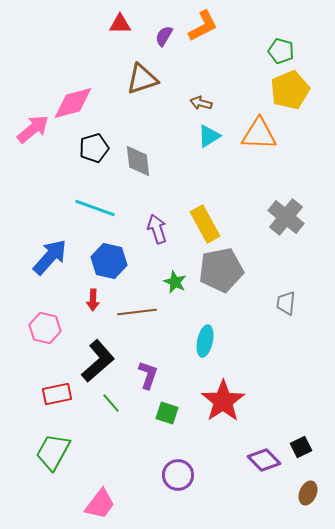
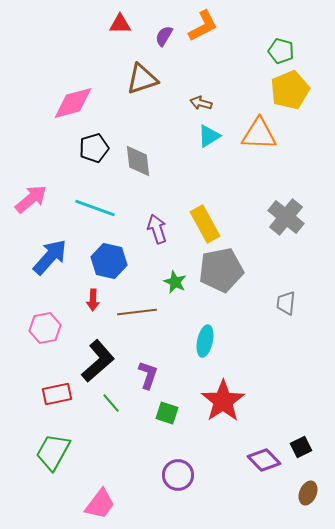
pink arrow: moved 2 px left, 70 px down
pink hexagon: rotated 24 degrees counterclockwise
